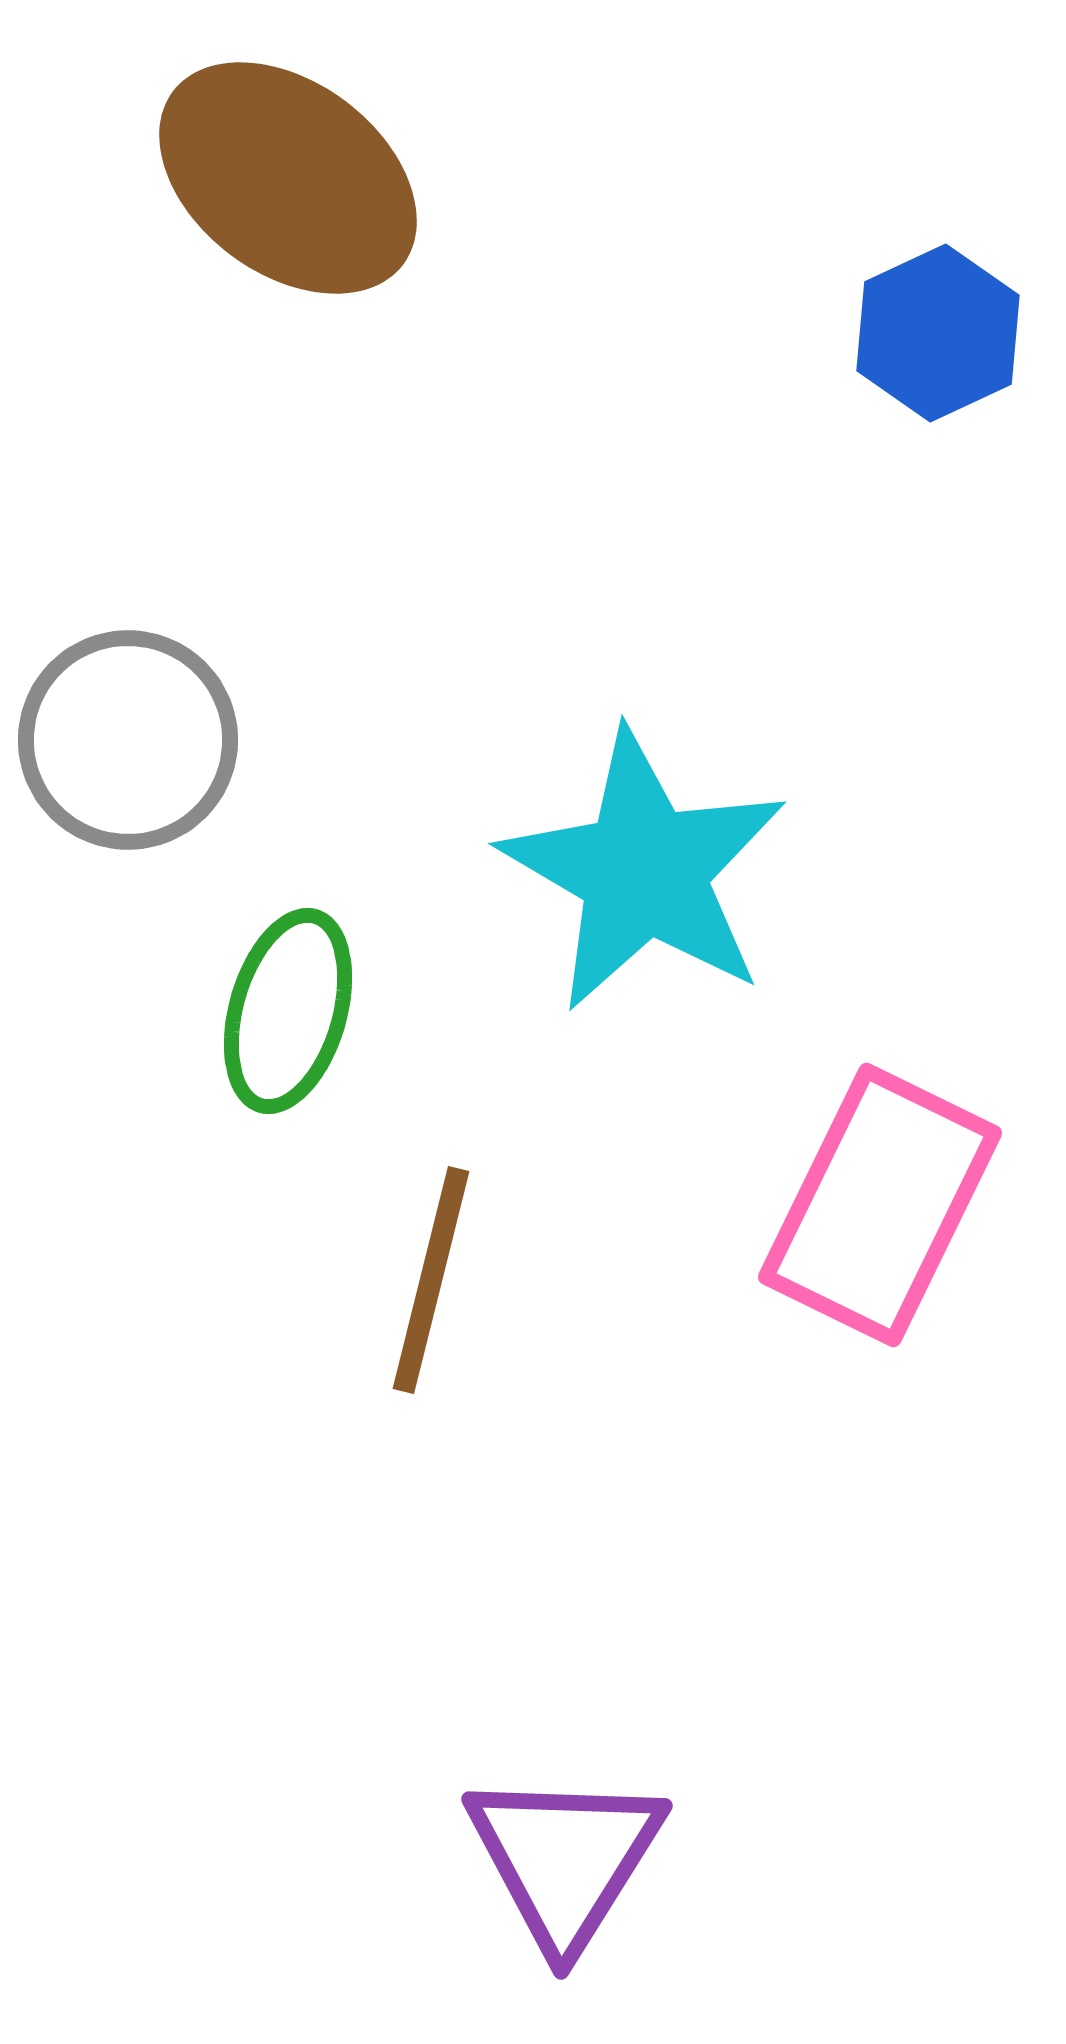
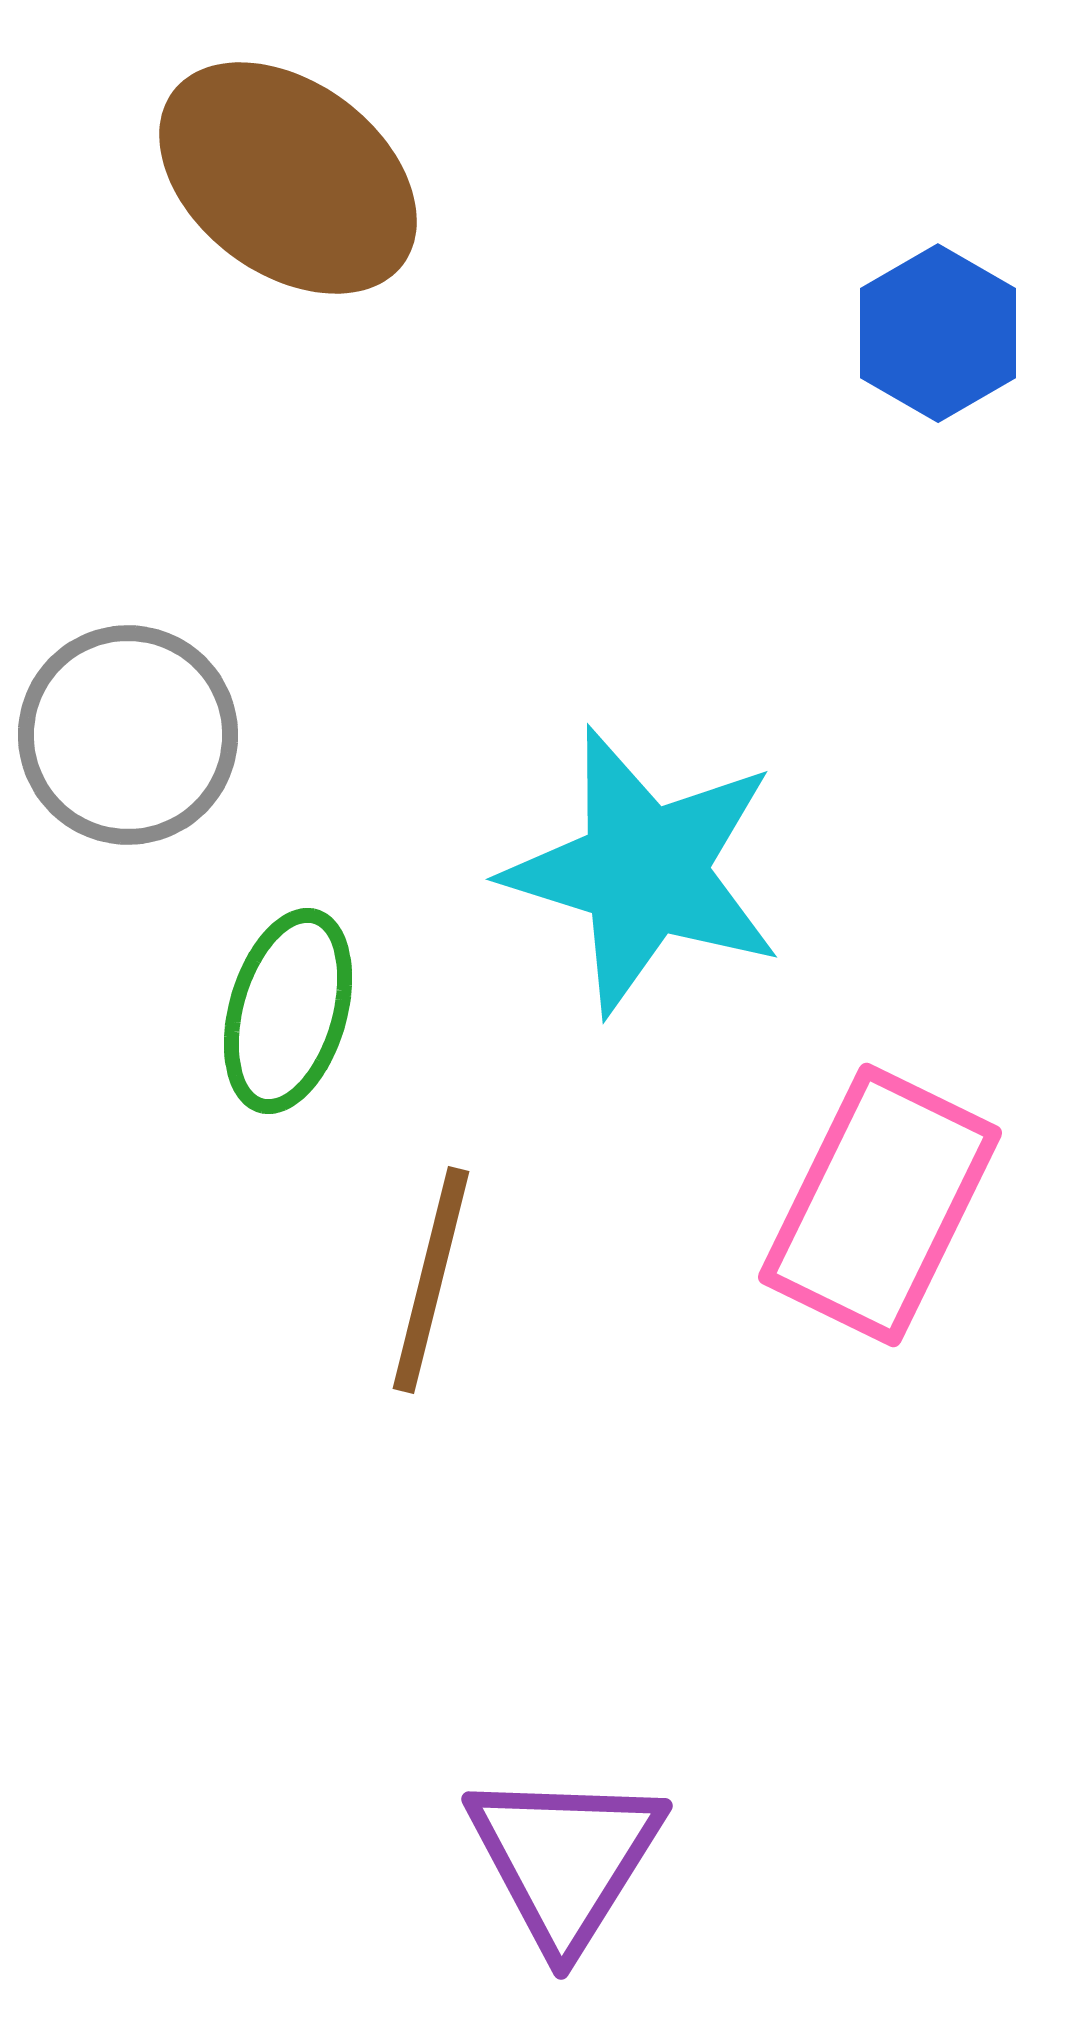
blue hexagon: rotated 5 degrees counterclockwise
gray circle: moved 5 px up
cyan star: rotated 13 degrees counterclockwise
